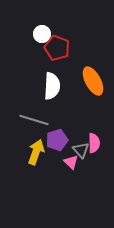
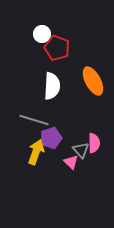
purple pentagon: moved 6 px left, 2 px up
